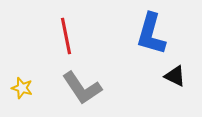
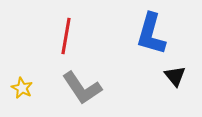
red line: rotated 21 degrees clockwise
black triangle: rotated 25 degrees clockwise
yellow star: rotated 10 degrees clockwise
